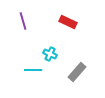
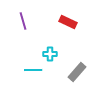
cyan cross: rotated 24 degrees counterclockwise
